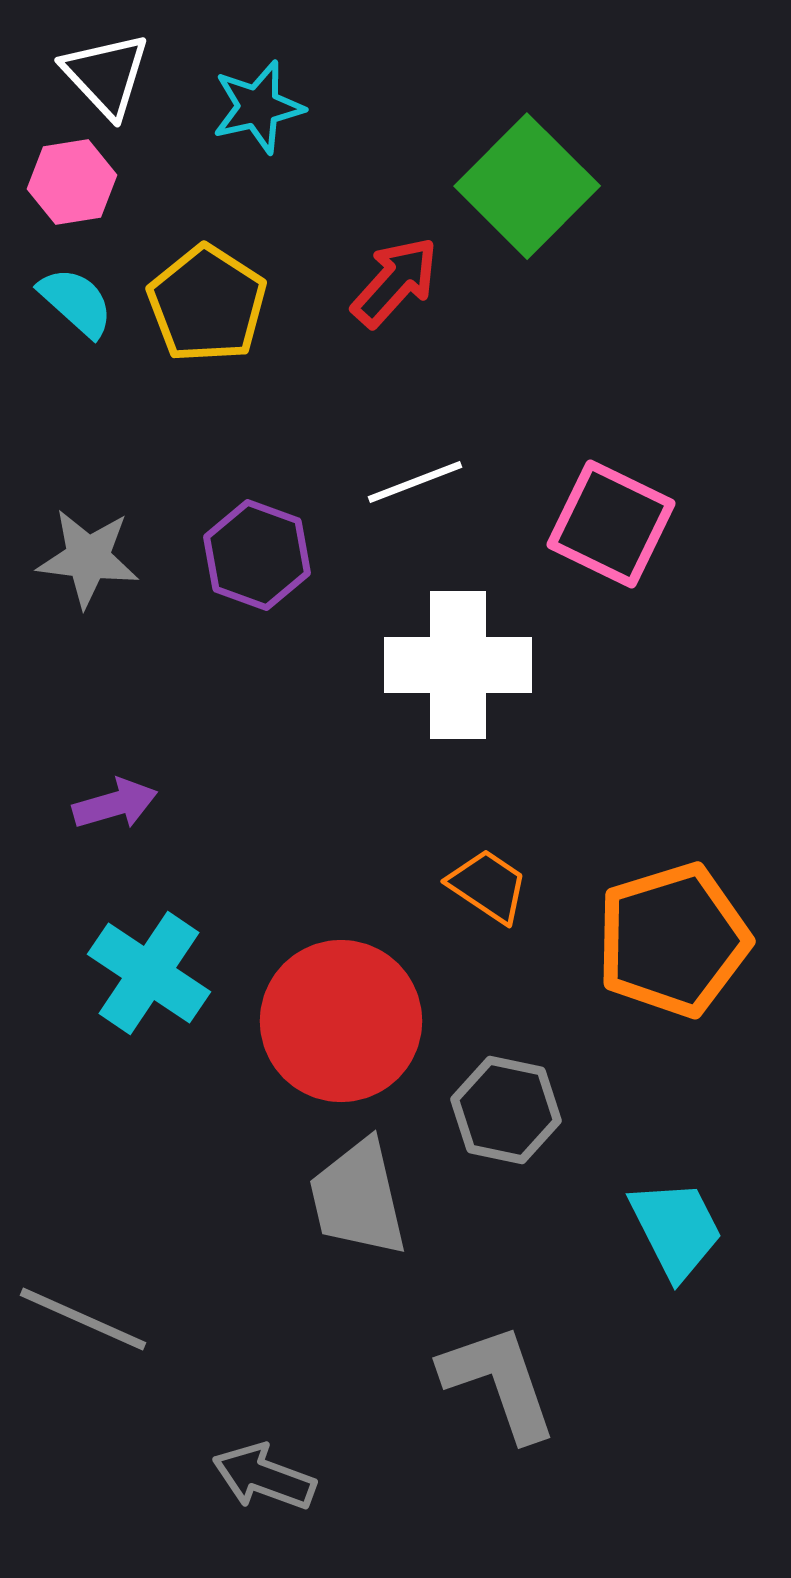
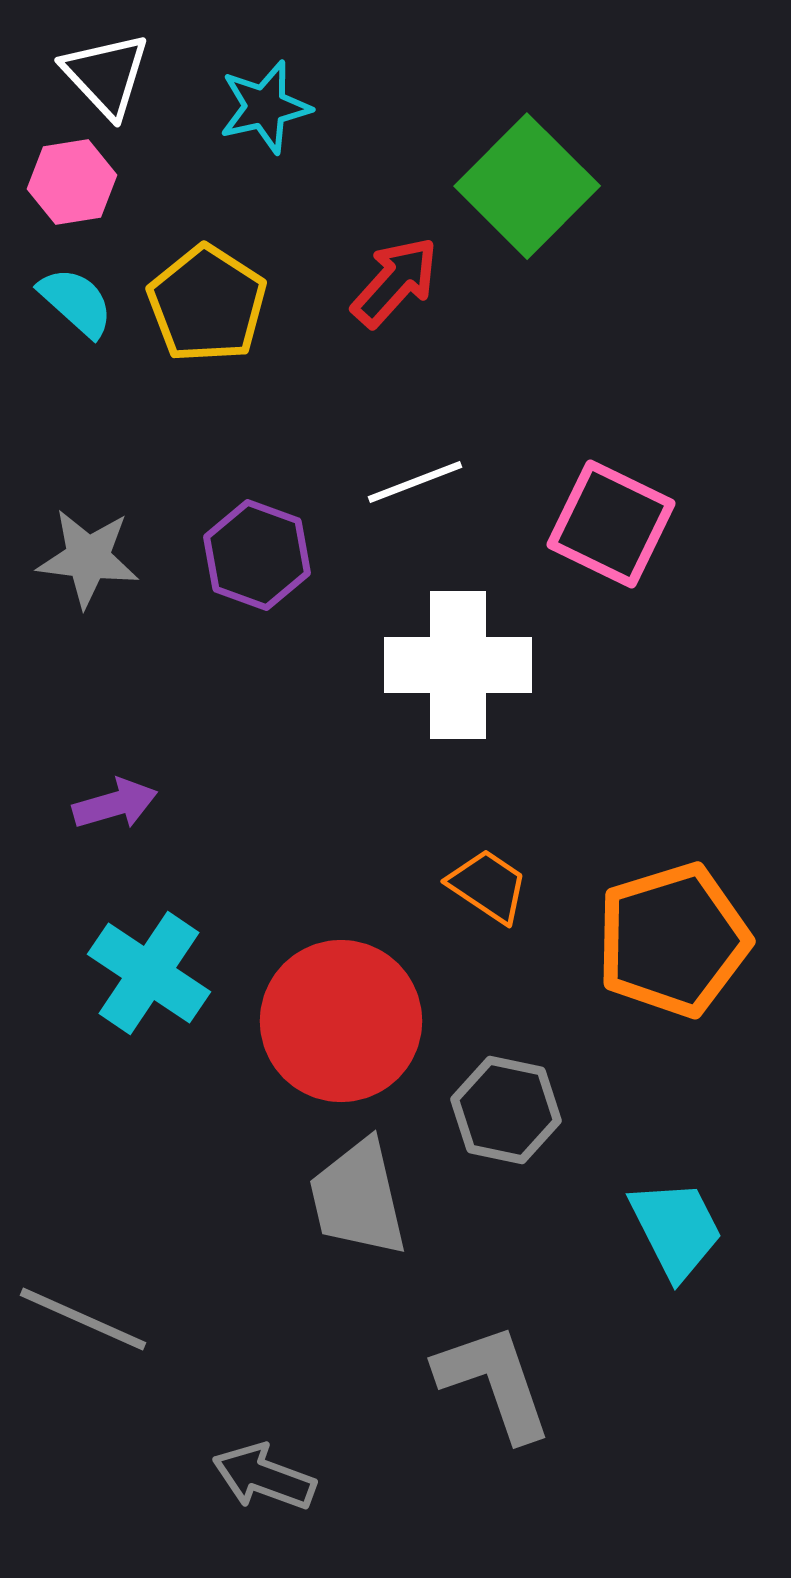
cyan star: moved 7 px right
gray L-shape: moved 5 px left
